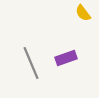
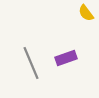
yellow semicircle: moved 3 px right
